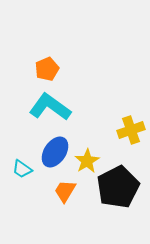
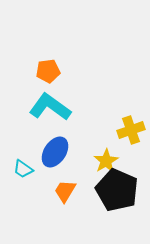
orange pentagon: moved 1 px right, 2 px down; rotated 15 degrees clockwise
yellow star: moved 19 px right
cyan trapezoid: moved 1 px right
black pentagon: moved 1 px left, 3 px down; rotated 21 degrees counterclockwise
